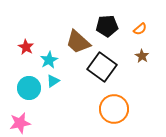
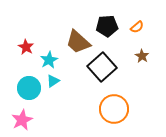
orange semicircle: moved 3 px left, 2 px up
black square: rotated 12 degrees clockwise
pink star: moved 2 px right, 3 px up; rotated 15 degrees counterclockwise
